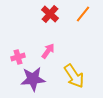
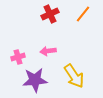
red cross: rotated 24 degrees clockwise
pink arrow: rotated 133 degrees counterclockwise
purple star: moved 2 px right, 1 px down
